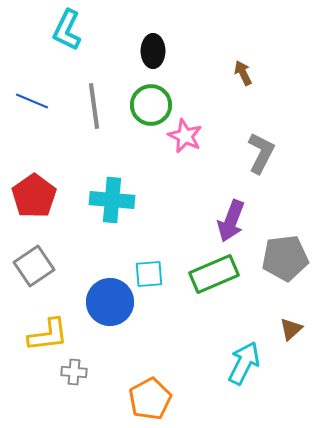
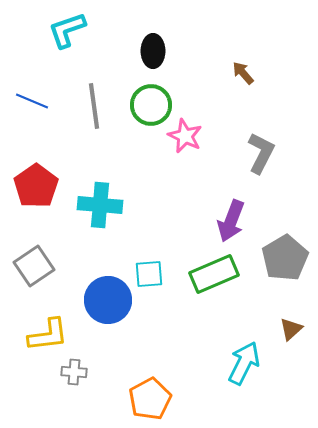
cyan L-shape: rotated 45 degrees clockwise
brown arrow: rotated 15 degrees counterclockwise
red pentagon: moved 2 px right, 10 px up
cyan cross: moved 12 px left, 5 px down
gray pentagon: rotated 24 degrees counterclockwise
blue circle: moved 2 px left, 2 px up
